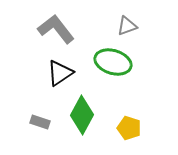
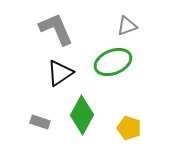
gray L-shape: rotated 15 degrees clockwise
green ellipse: rotated 39 degrees counterclockwise
